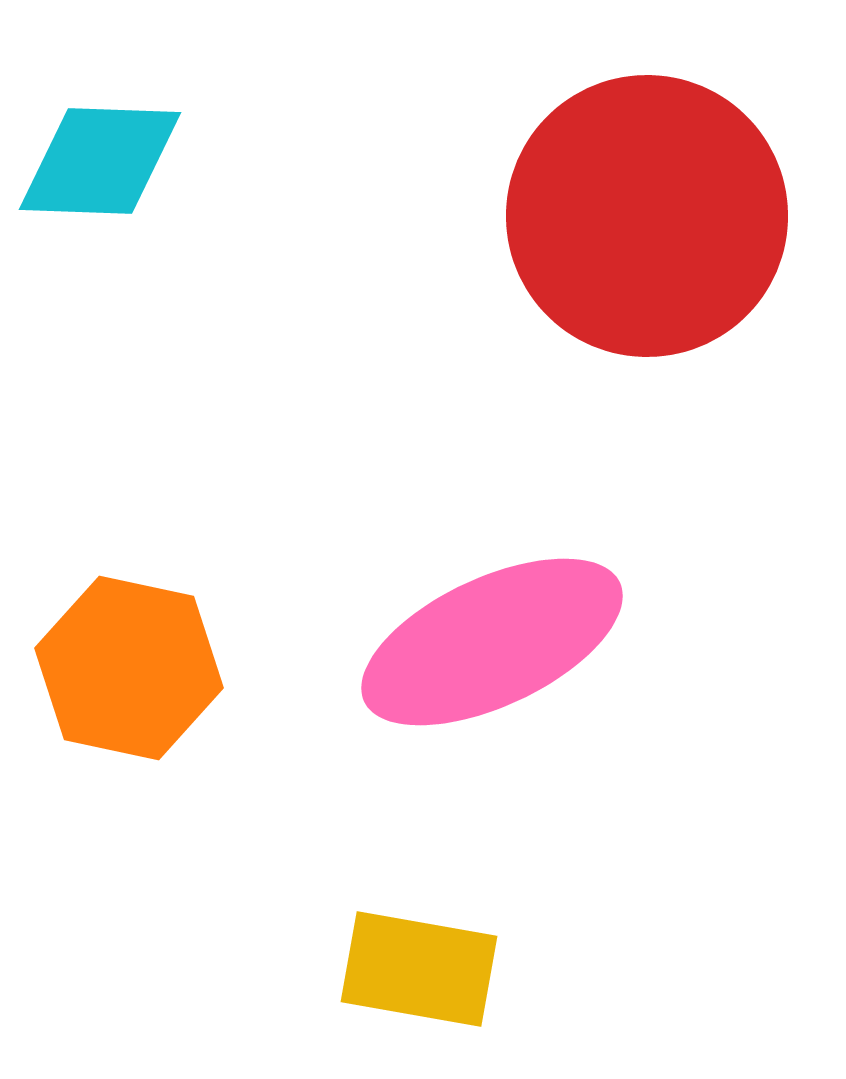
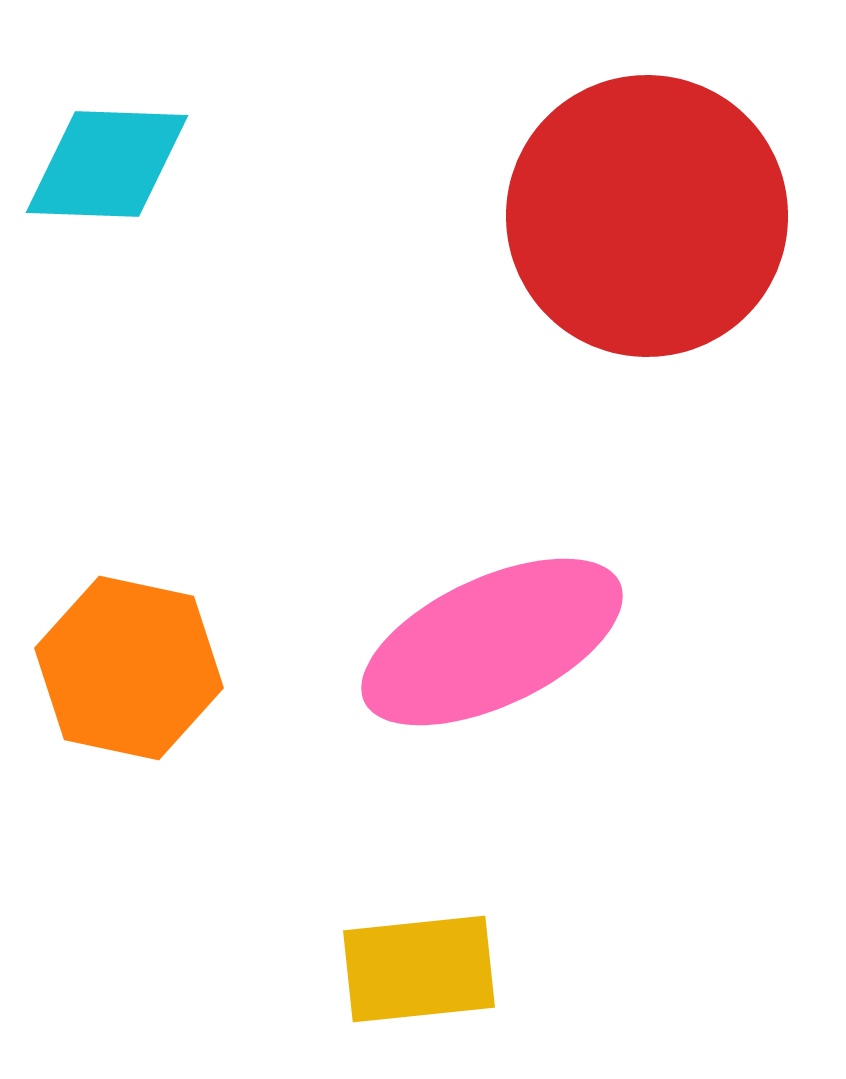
cyan diamond: moved 7 px right, 3 px down
yellow rectangle: rotated 16 degrees counterclockwise
